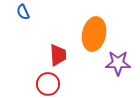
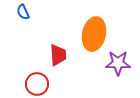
red circle: moved 11 px left
